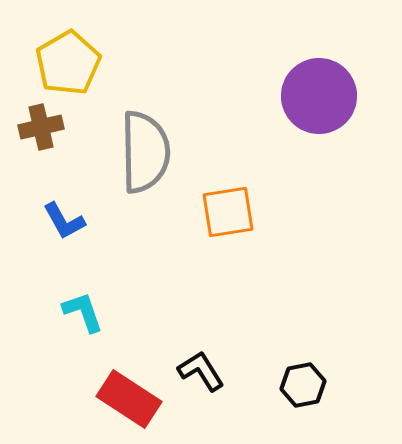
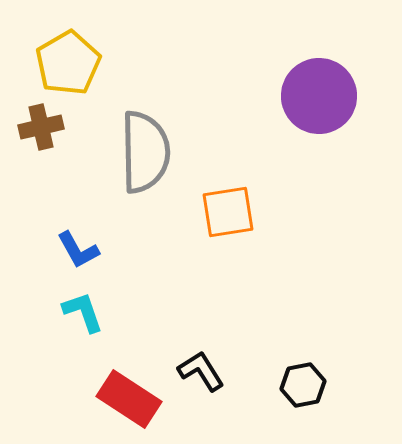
blue L-shape: moved 14 px right, 29 px down
